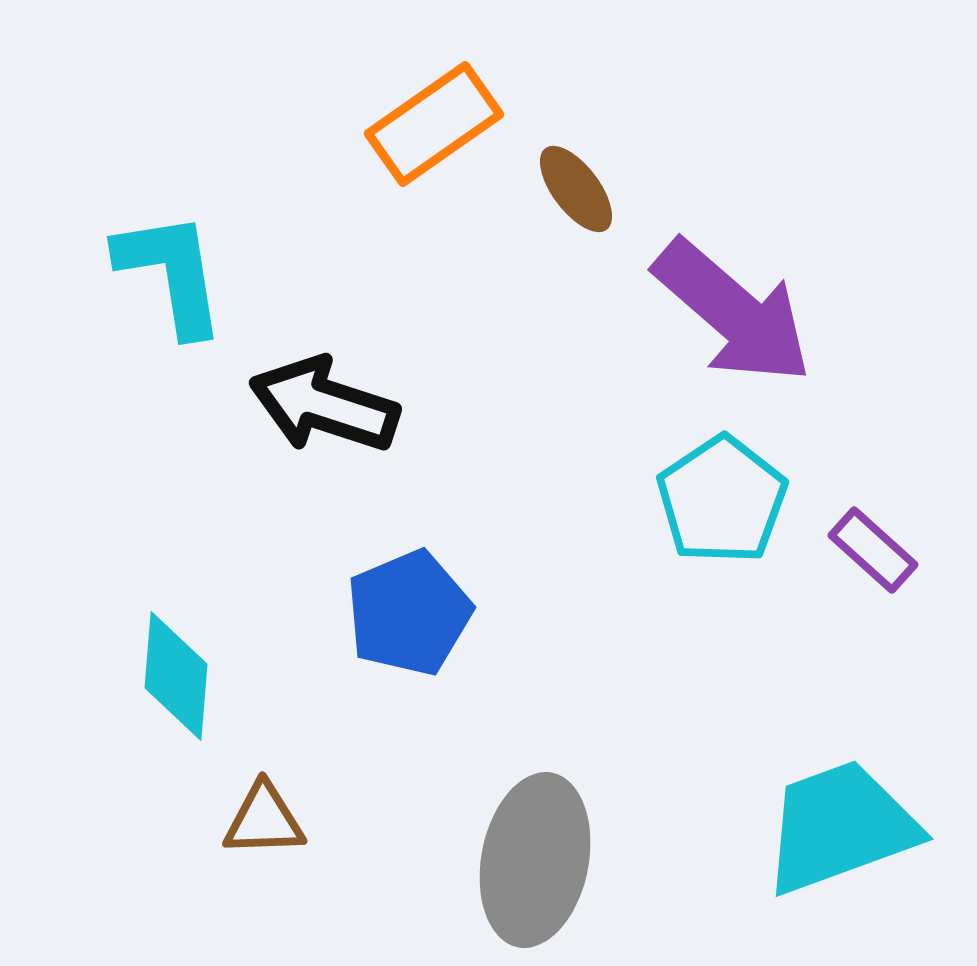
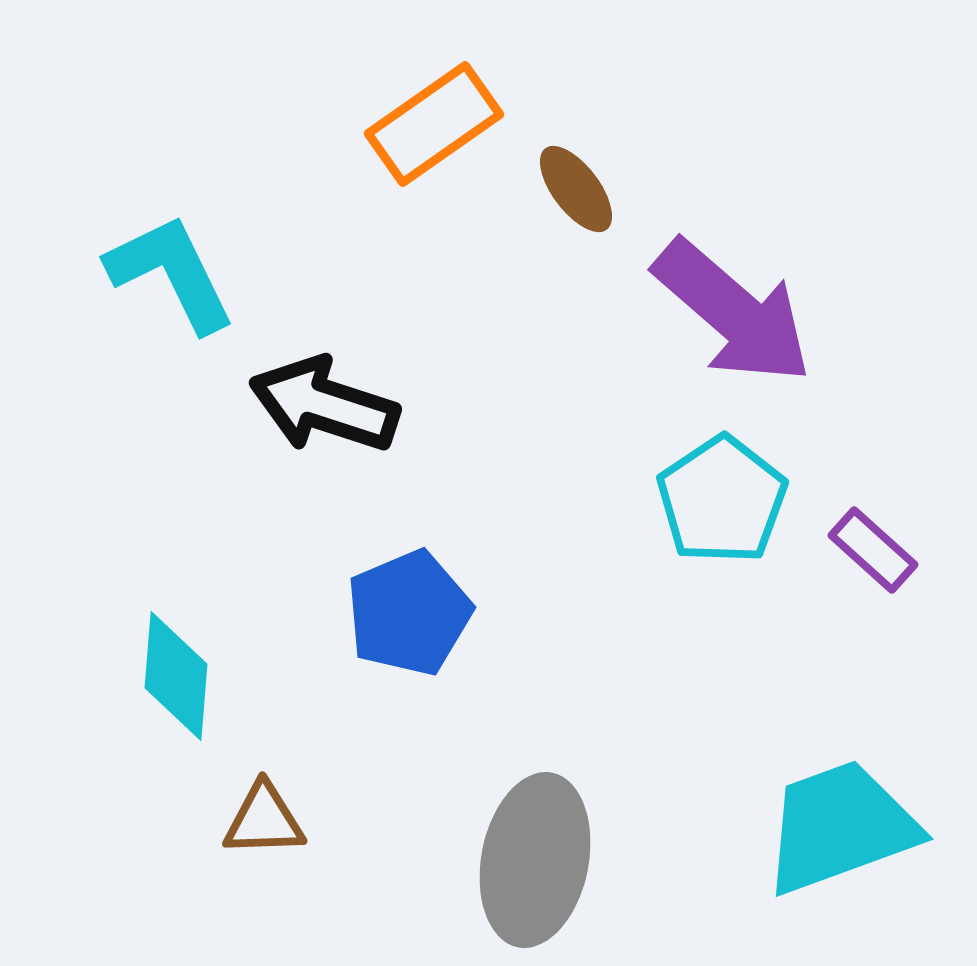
cyan L-shape: rotated 17 degrees counterclockwise
